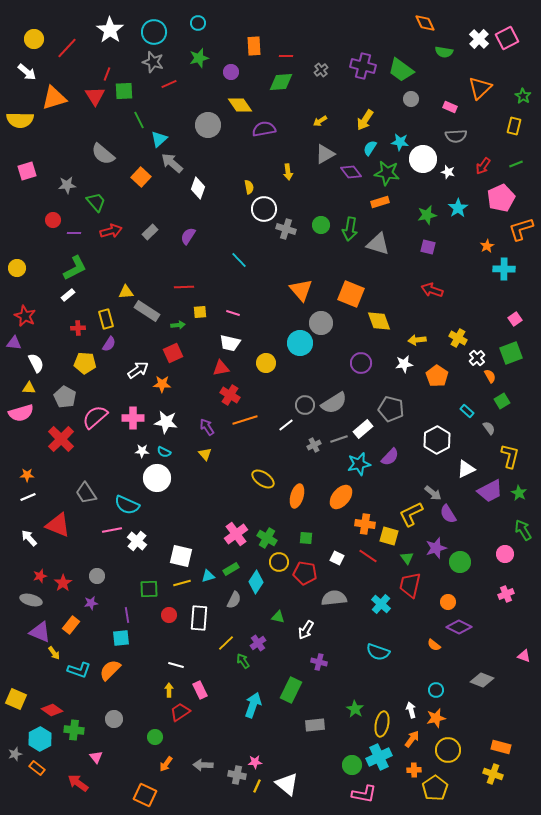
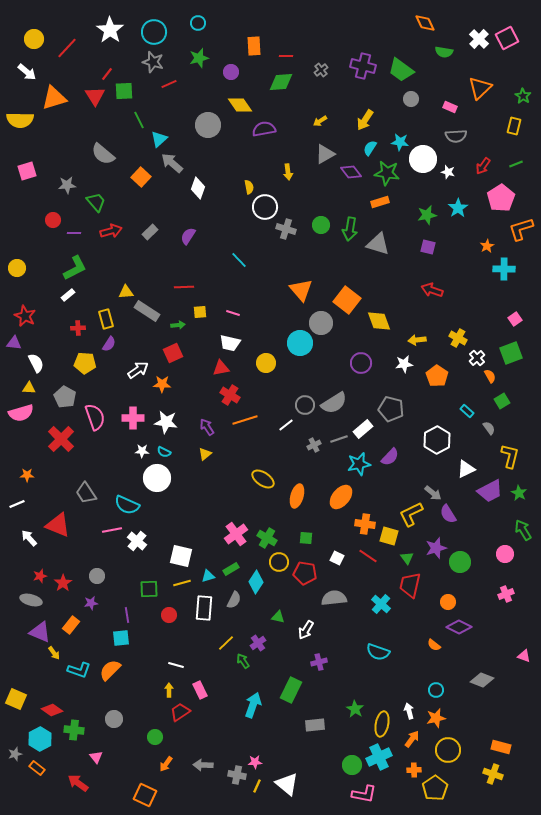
red line at (107, 74): rotated 16 degrees clockwise
pink pentagon at (501, 198): rotated 8 degrees counterclockwise
white circle at (264, 209): moved 1 px right, 2 px up
orange square at (351, 294): moved 4 px left, 6 px down; rotated 16 degrees clockwise
pink semicircle at (95, 417): rotated 112 degrees clockwise
yellow triangle at (205, 454): rotated 32 degrees clockwise
white line at (28, 497): moved 11 px left, 7 px down
white rectangle at (199, 618): moved 5 px right, 10 px up
purple cross at (319, 662): rotated 28 degrees counterclockwise
white arrow at (411, 710): moved 2 px left, 1 px down
